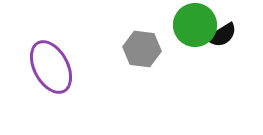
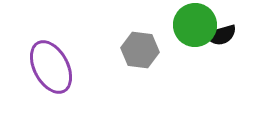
black semicircle: moved 1 px left; rotated 16 degrees clockwise
gray hexagon: moved 2 px left, 1 px down
